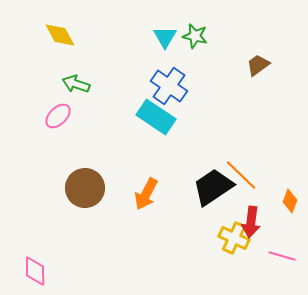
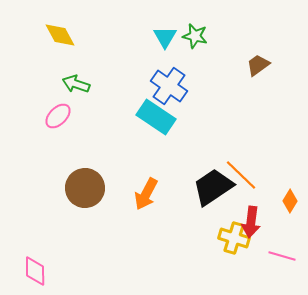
orange diamond: rotated 10 degrees clockwise
yellow cross: rotated 8 degrees counterclockwise
